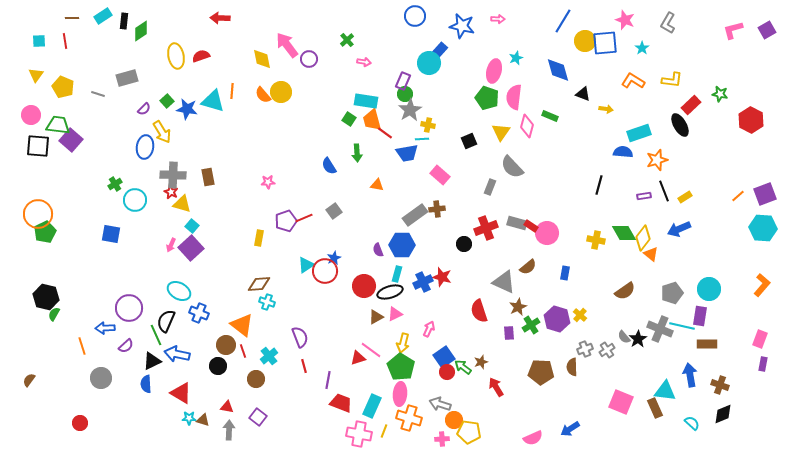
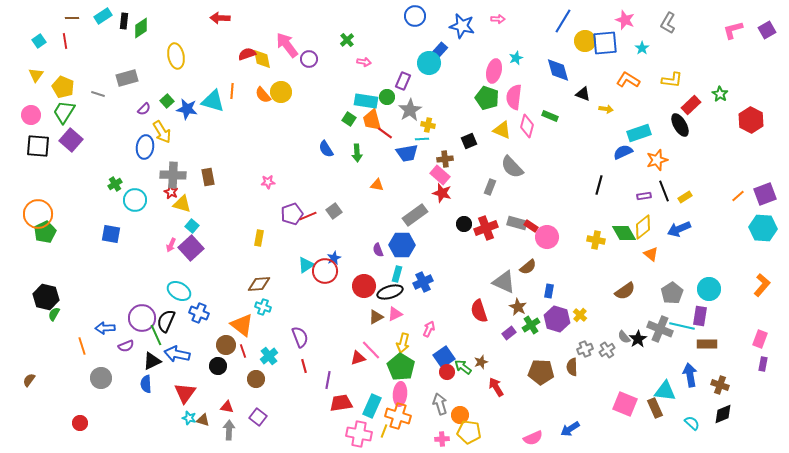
green diamond at (141, 31): moved 3 px up
cyan square at (39, 41): rotated 32 degrees counterclockwise
red semicircle at (201, 56): moved 46 px right, 2 px up
orange L-shape at (633, 81): moved 5 px left, 1 px up
green circle at (405, 94): moved 18 px left, 3 px down
green star at (720, 94): rotated 21 degrees clockwise
green trapezoid at (58, 125): moved 6 px right, 13 px up; rotated 65 degrees counterclockwise
yellow triangle at (501, 132): moved 1 px right, 2 px up; rotated 42 degrees counterclockwise
blue semicircle at (623, 152): rotated 30 degrees counterclockwise
blue semicircle at (329, 166): moved 3 px left, 17 px up
brown cross at (437, 209): moved 8 px right, 50 px up
red line at (304, 218): moved 4 px right, 2 px up
purple pentagon at (286, 221): moved 6 px right, 7 px up
pink circle at (547, 233): moved 4 px down
yellow diamond at (643, 238): moved 11 px up; rotated 15 degrees clockwise
black circle at (464, 244): moved 20 px up
blue rectangle at (565, 273): moved 16 px left, 18 px down
red star at (442, 277): moved 84 px up
gray pentagon at (672, 293): rotated 15 degrees counterclockwise
cyan cross at (267, 302): moved 4 px left, 5 px down
brown star at (518, 307): rotated 18 degrees counterclockwise
purple circle at (129, 308): moved 13 px right, 10 px down
purple rectangle at (509, 333): rotated 56 degrees clockwise
purple semicircle at (126, 346): rotated 21 degrees clockwise
pink line at (371, 350): rotated 10 degrees clockwise
red triangle at (181, 393): moved 4 px right; rotated 35 degrees clockwise
pink square at (621, 402): moved 4 px right, 2 px down
red trapezoid at (341, 403): rotated 30 degrees counterclockwise
gray arrow at (440, 404): rotated 55 degrees clockwise
cyan star at (189, 418): rotated 16 degrees clockwise
orange cross at (409, 418): moved 11 px left, 2 px up
orange circle at (454, 420): moved 6 px right, 5 px up
